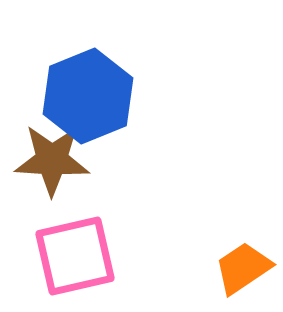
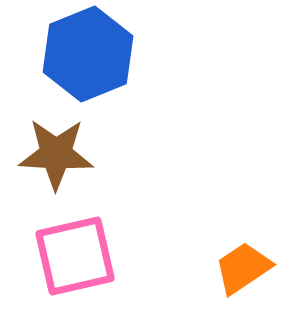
blue hexagon: moved 42 px up
brown star: moved 4 px right, 6 px up
